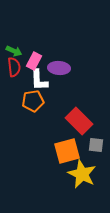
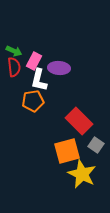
white L-shape: rotated 15 degrees clockwise
gray square: rotated 28 degrees clockwise
